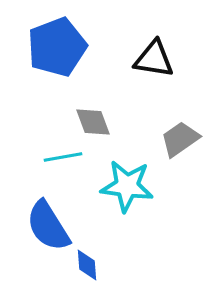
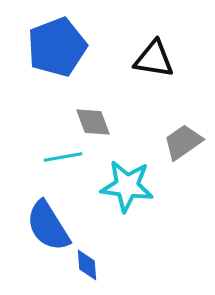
gray trapezoid: moved 3 px right, 3 px down
